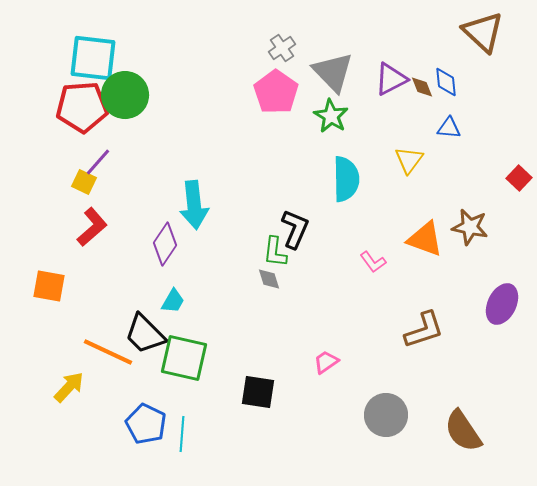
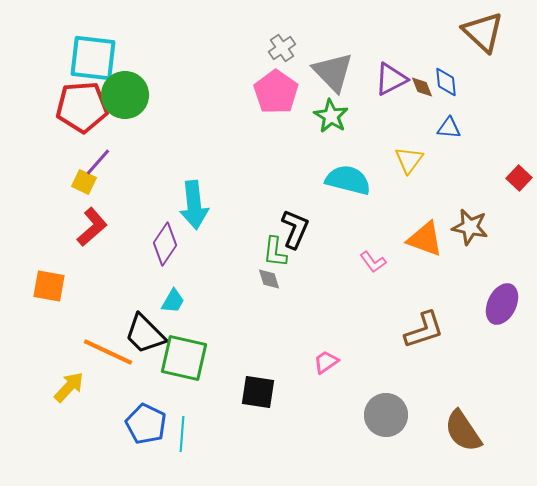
cyan semicircle: moved 2 px right, 1 px down; rotated 75 degrees counterclockwise
